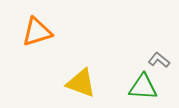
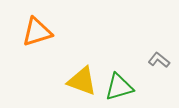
yellow triangle: moved 1 px right, 2 px up
green triangle: moved 24 px left; rotated 20 degrees counterclockwise
